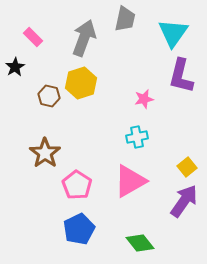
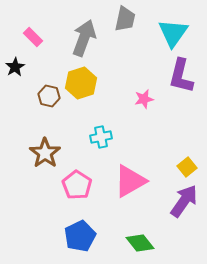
cyan cross: moved 36 px left
blue pentagon: moved 1 px right, 7 px down
